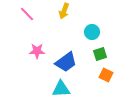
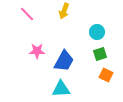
cyan circle: moved 5 px right
blue trapezoid: moved 2 px left, 1 px up; rotated 25 degrees counterclockwise
